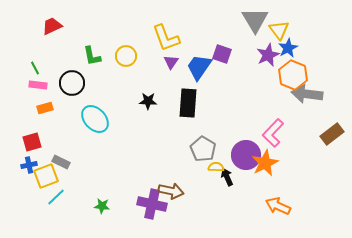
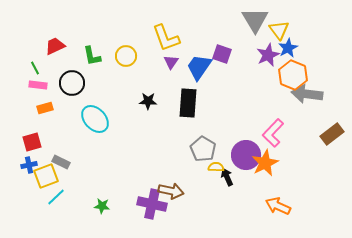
red trapezoid: moved 3 px right, 20 px down
